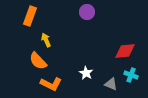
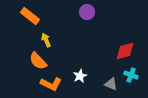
orange rectangle: rotated 72 degrees counterclockwise
red diamond: rotated 10 degrees counterclockwise
white star: moved 6 px left, 3 px down; rotated 16 degrees clockwise
